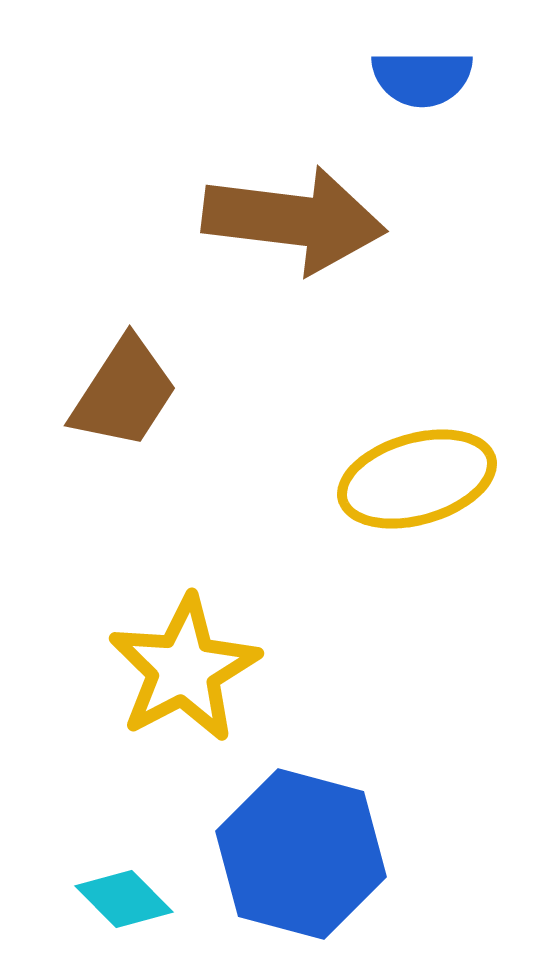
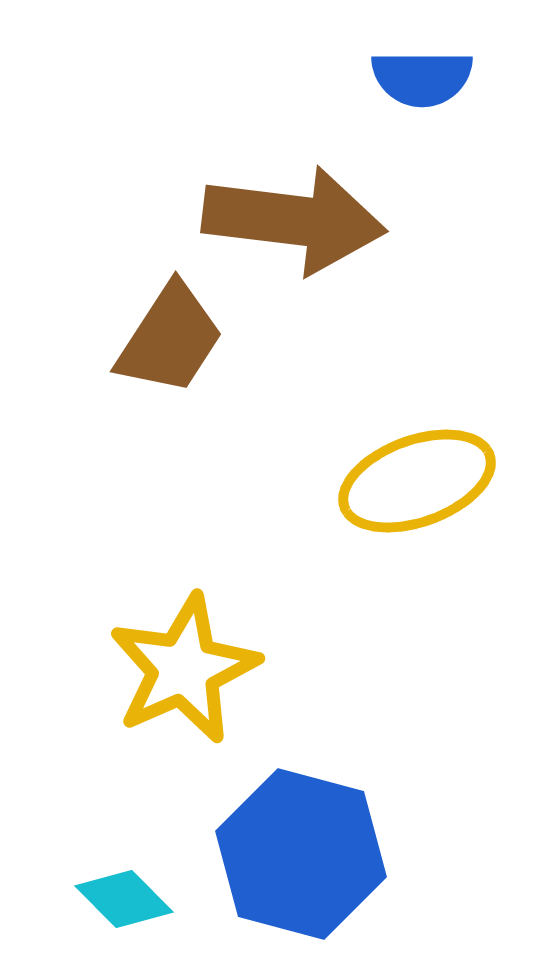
brown trapezoid: moved 46 px right, 54 px up
yellow ellipse: moved 2 px down; rotated 4 degrees counterclockwise
yellow star: rotated 4 degrees clockwise
